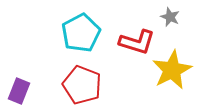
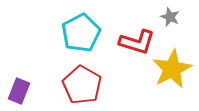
yellow star: moved 1 px up
red pentagon: rotated 9 degrees clockwise
